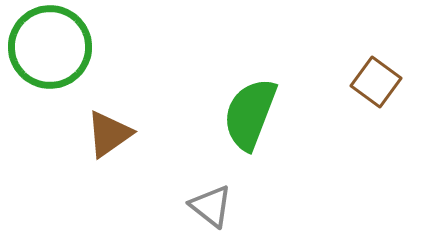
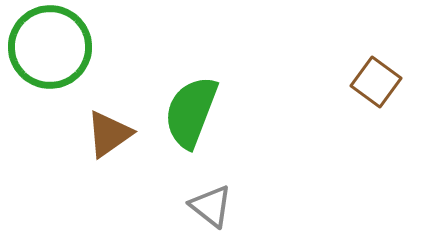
green semicircle: moved 59 px left, 2 px up
